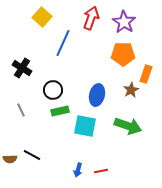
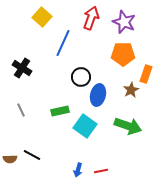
purple star: rotated 10 degrees counterclockwise
black circle: moved 28 px right, 13 px up
blue ellipse: moved 1 px right
cyan square: rotated 25 degrees clockwise
